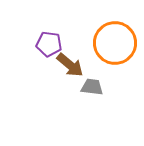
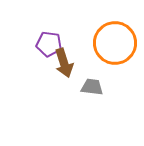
brown arrow: moved 6 px left, 2 px up; rotated 32 degrees clockwise
